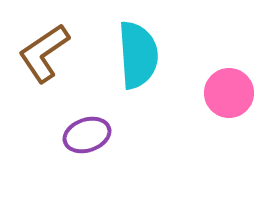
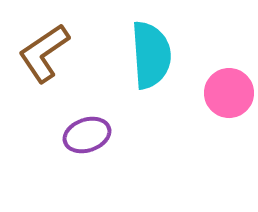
cyan semicircle: moved 13 px right
